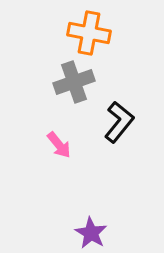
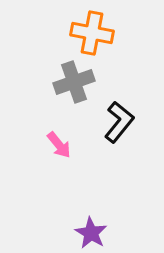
orange cross: moved 3 px right
